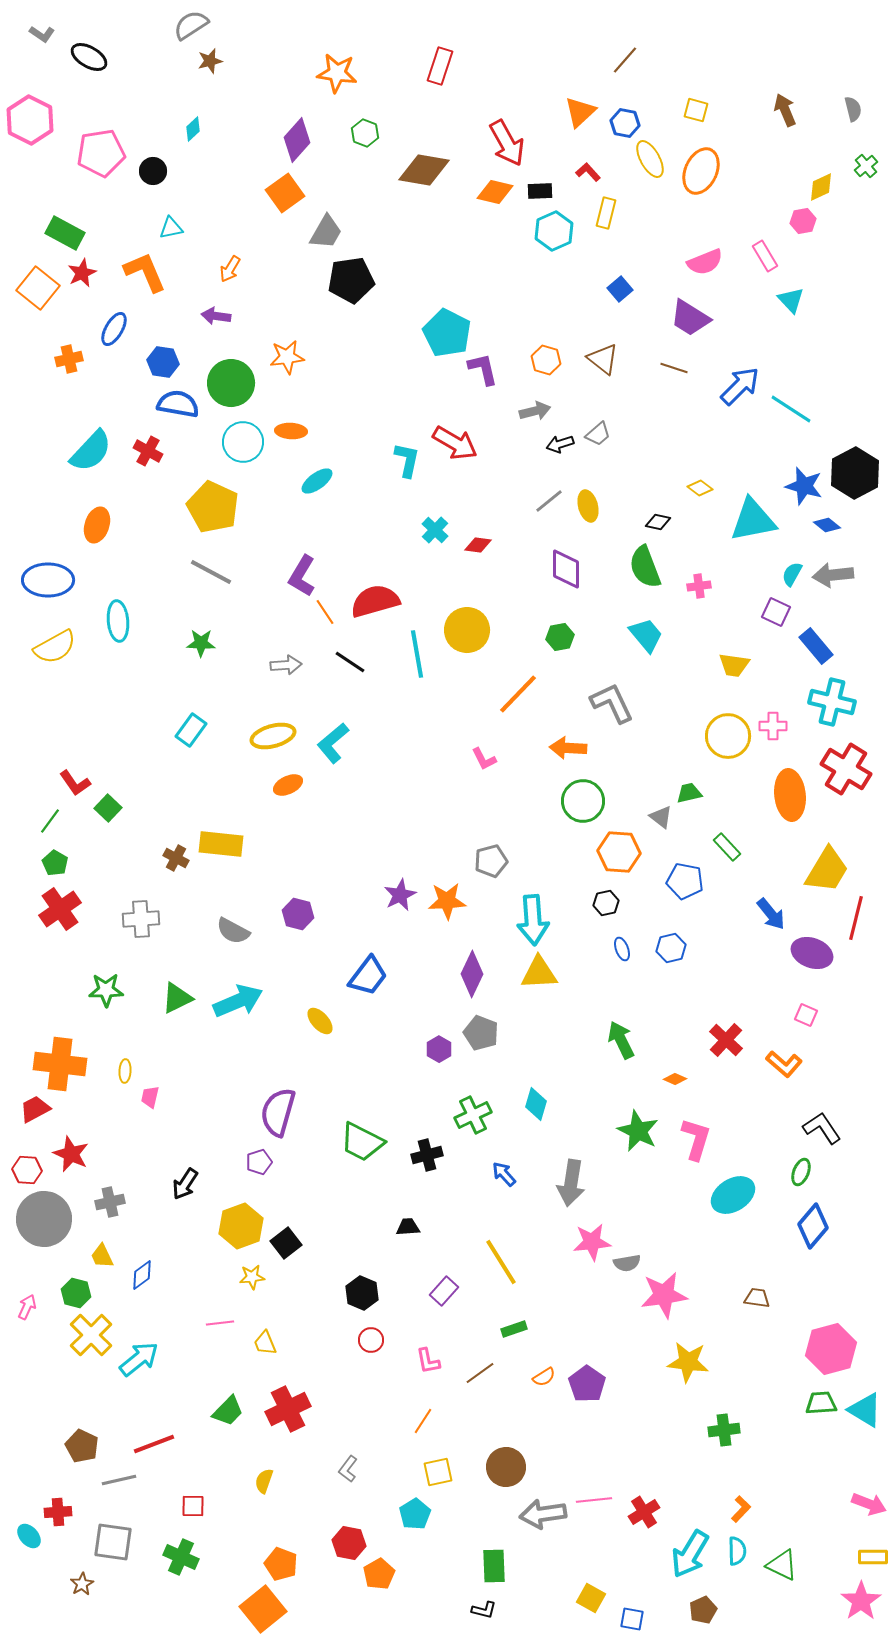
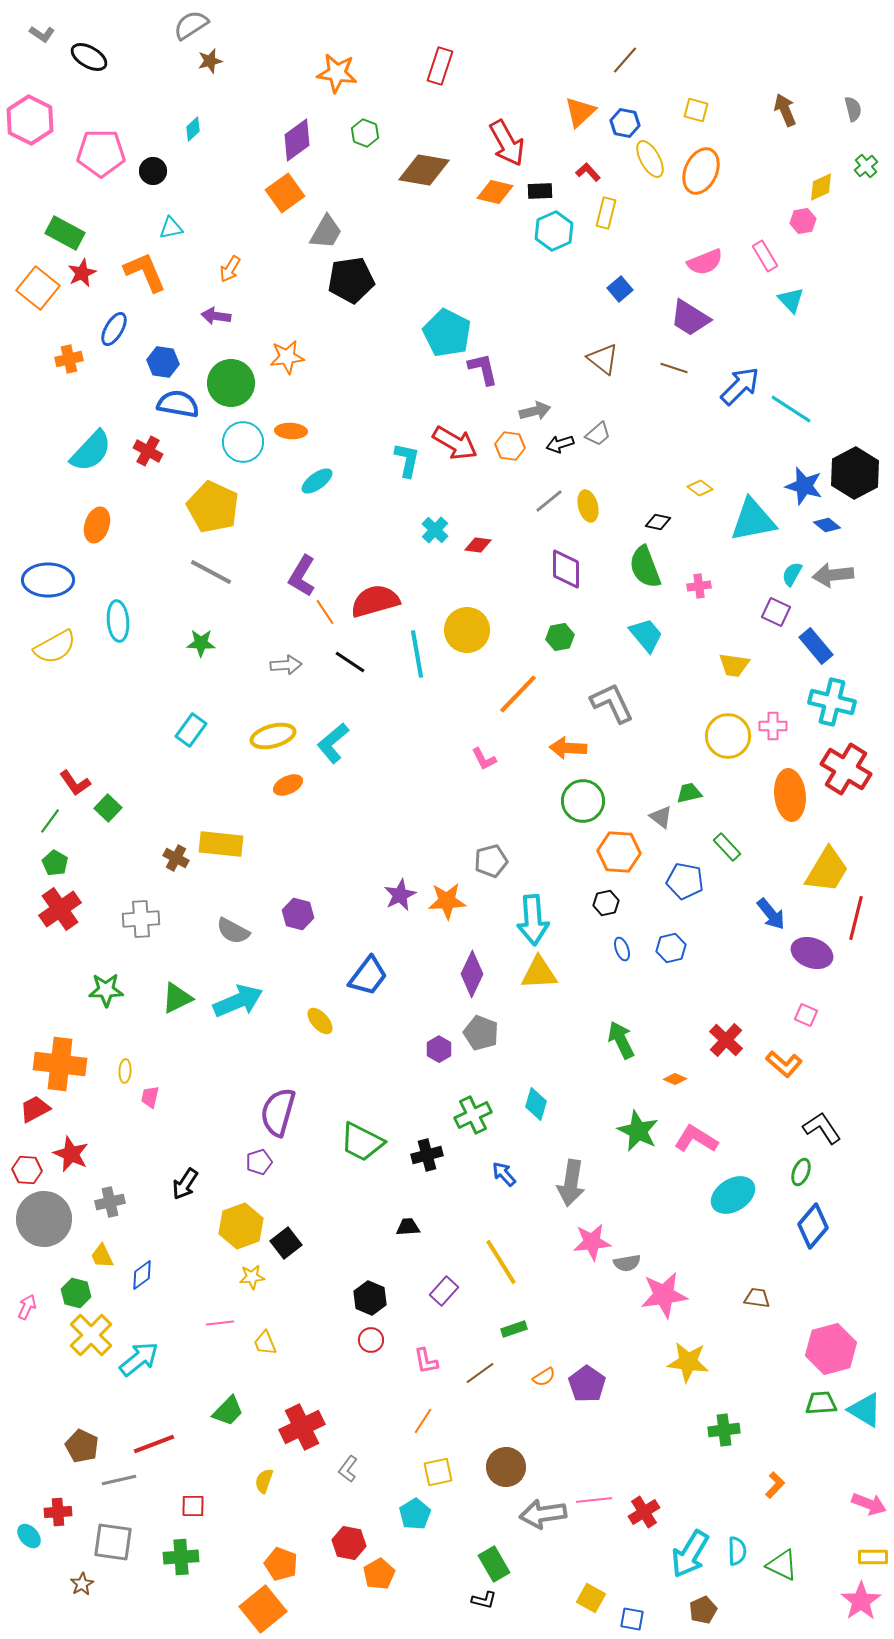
purple diamond at (297, 140): rotated 12 degrees clockwise
pink pentagon at (101, 153): rotated 9 degrees clockwise
orange hexagon at (546, 360): moved 36 px left, 86 px down; rotated 8 degrees counterclockwise
pink L-shape at (696, 1139): rotated 75 degrees counterclockwise
black hexagon at (362, 1293): moved 8 px right, 5 px down
pink L-shape at (428, 1361): moved 2 px left
red cross at (288, 1409): moved 14 px right, 18 px down
orange L-shape at (741, 1509): moved 34 px right, 24 px up
green cross at (181, 1557): rotated 28 degrees counterclockwise
green rectangle at (494, 1566): moved 2 px up; rotated 28 degrees counterclockwise
black L-shape at (484, 1610): moved 10 px up
